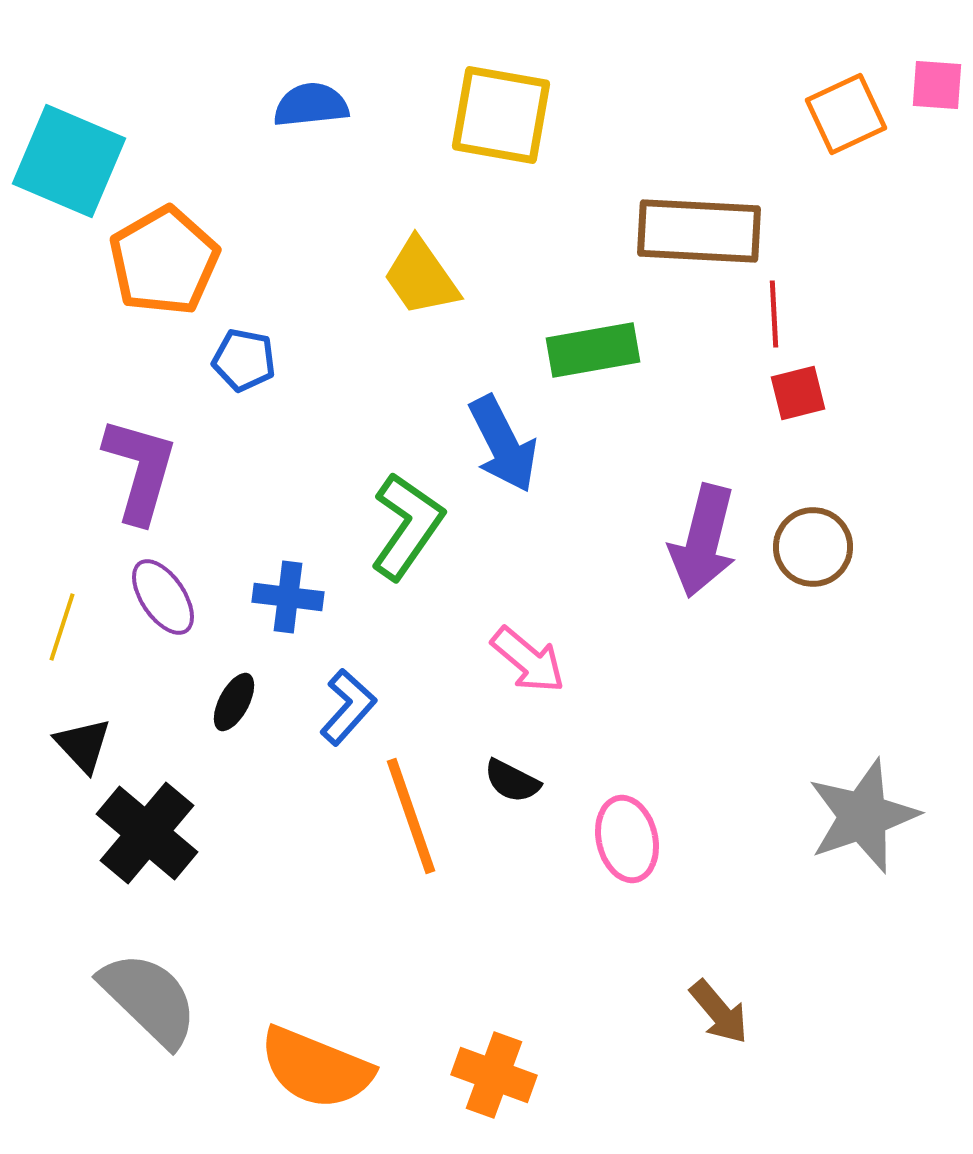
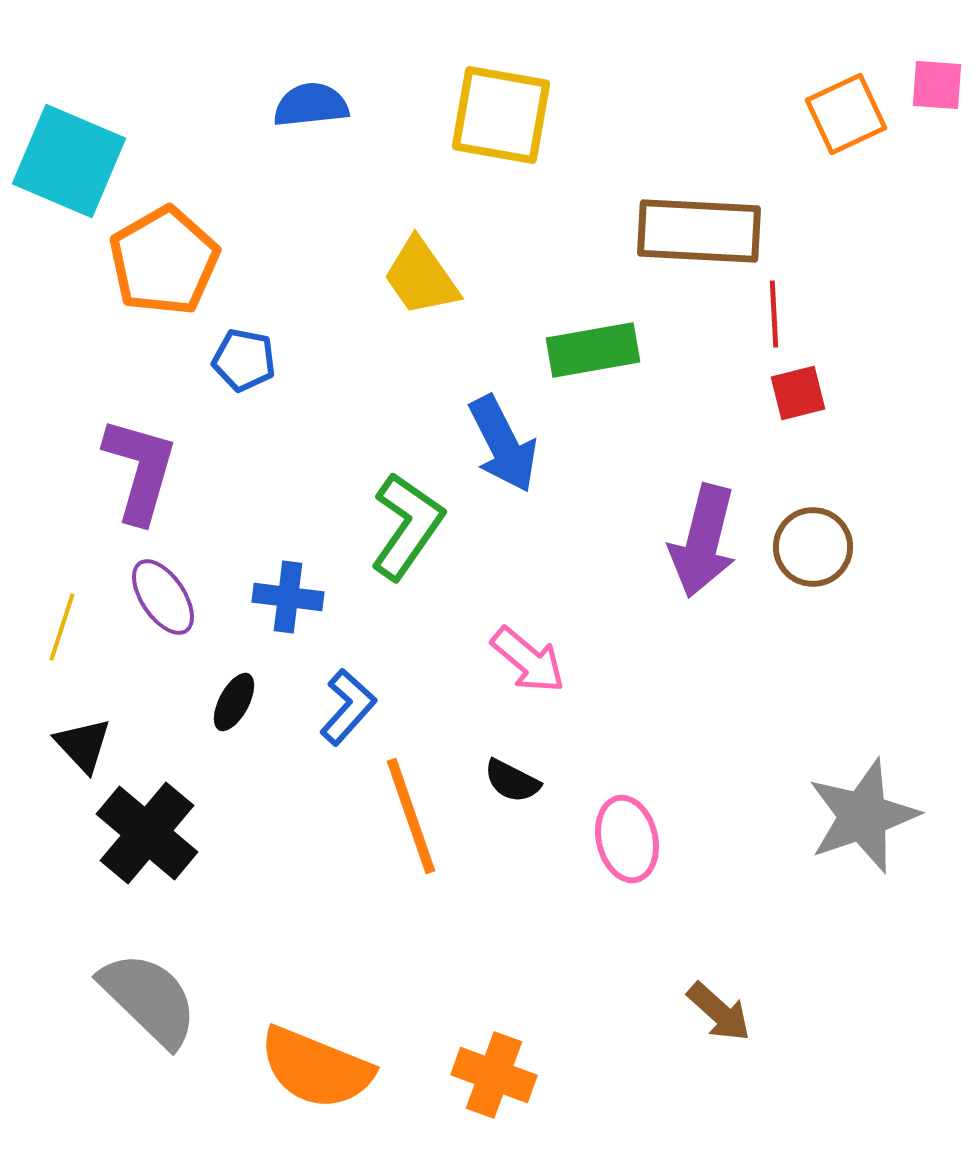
brown arrow: rotated 8 degrees counterclockwise
